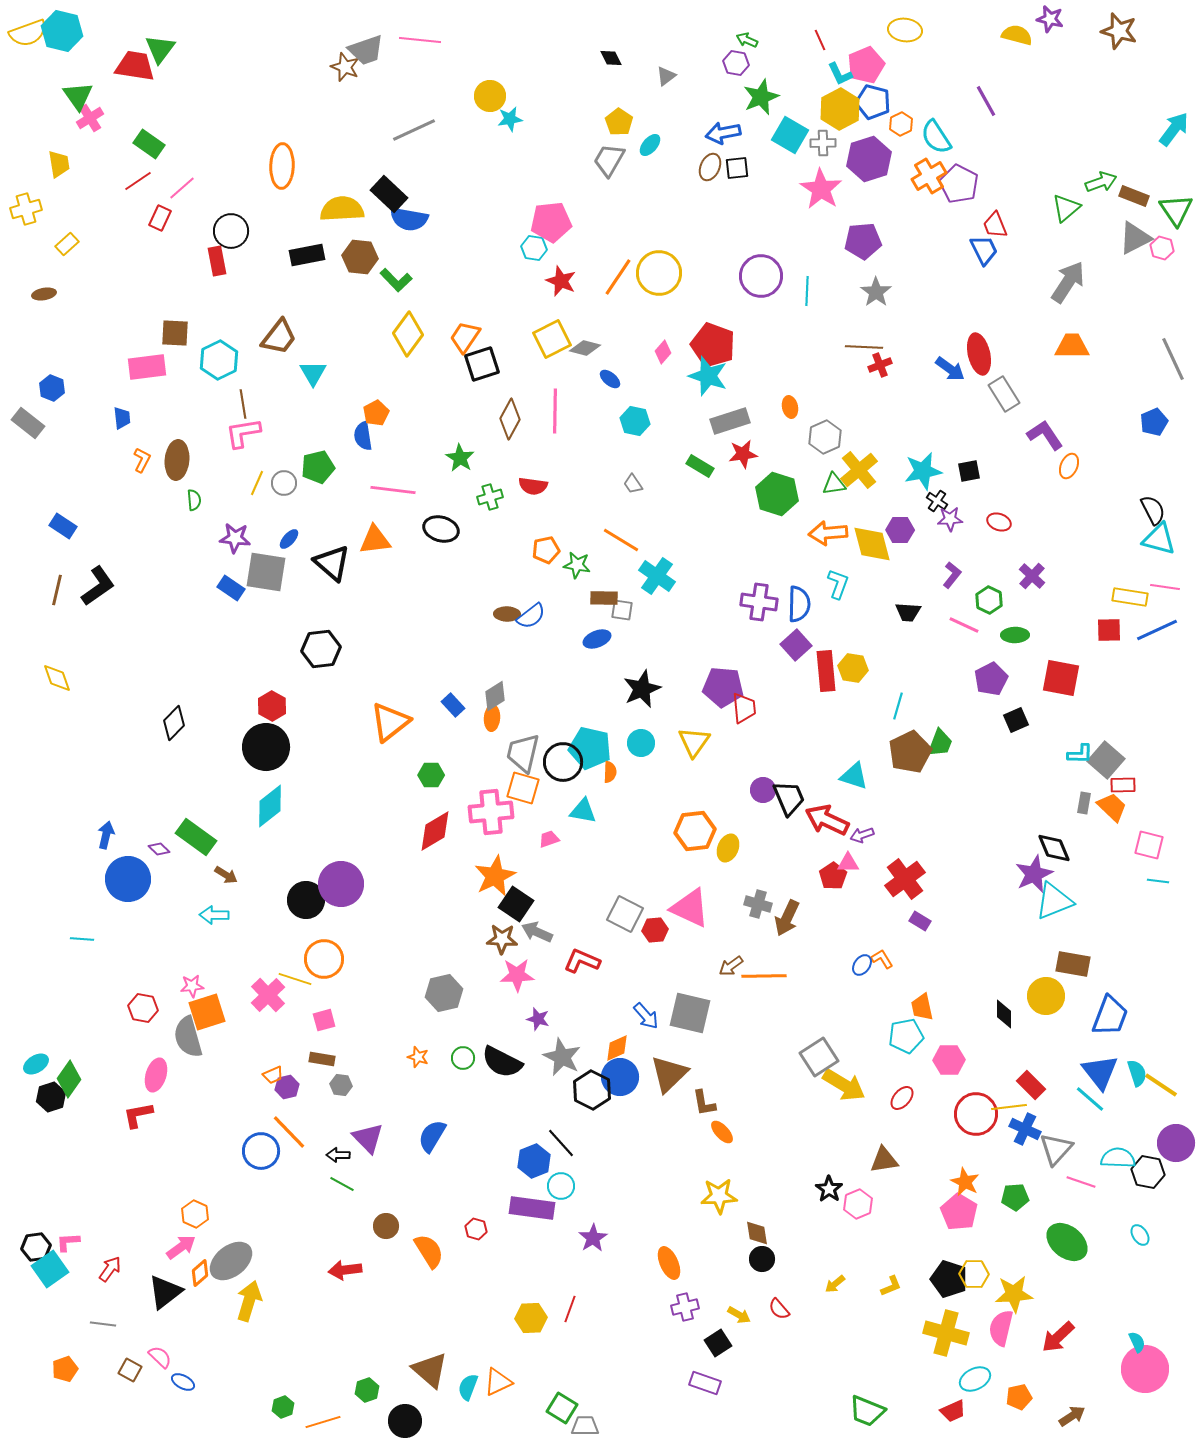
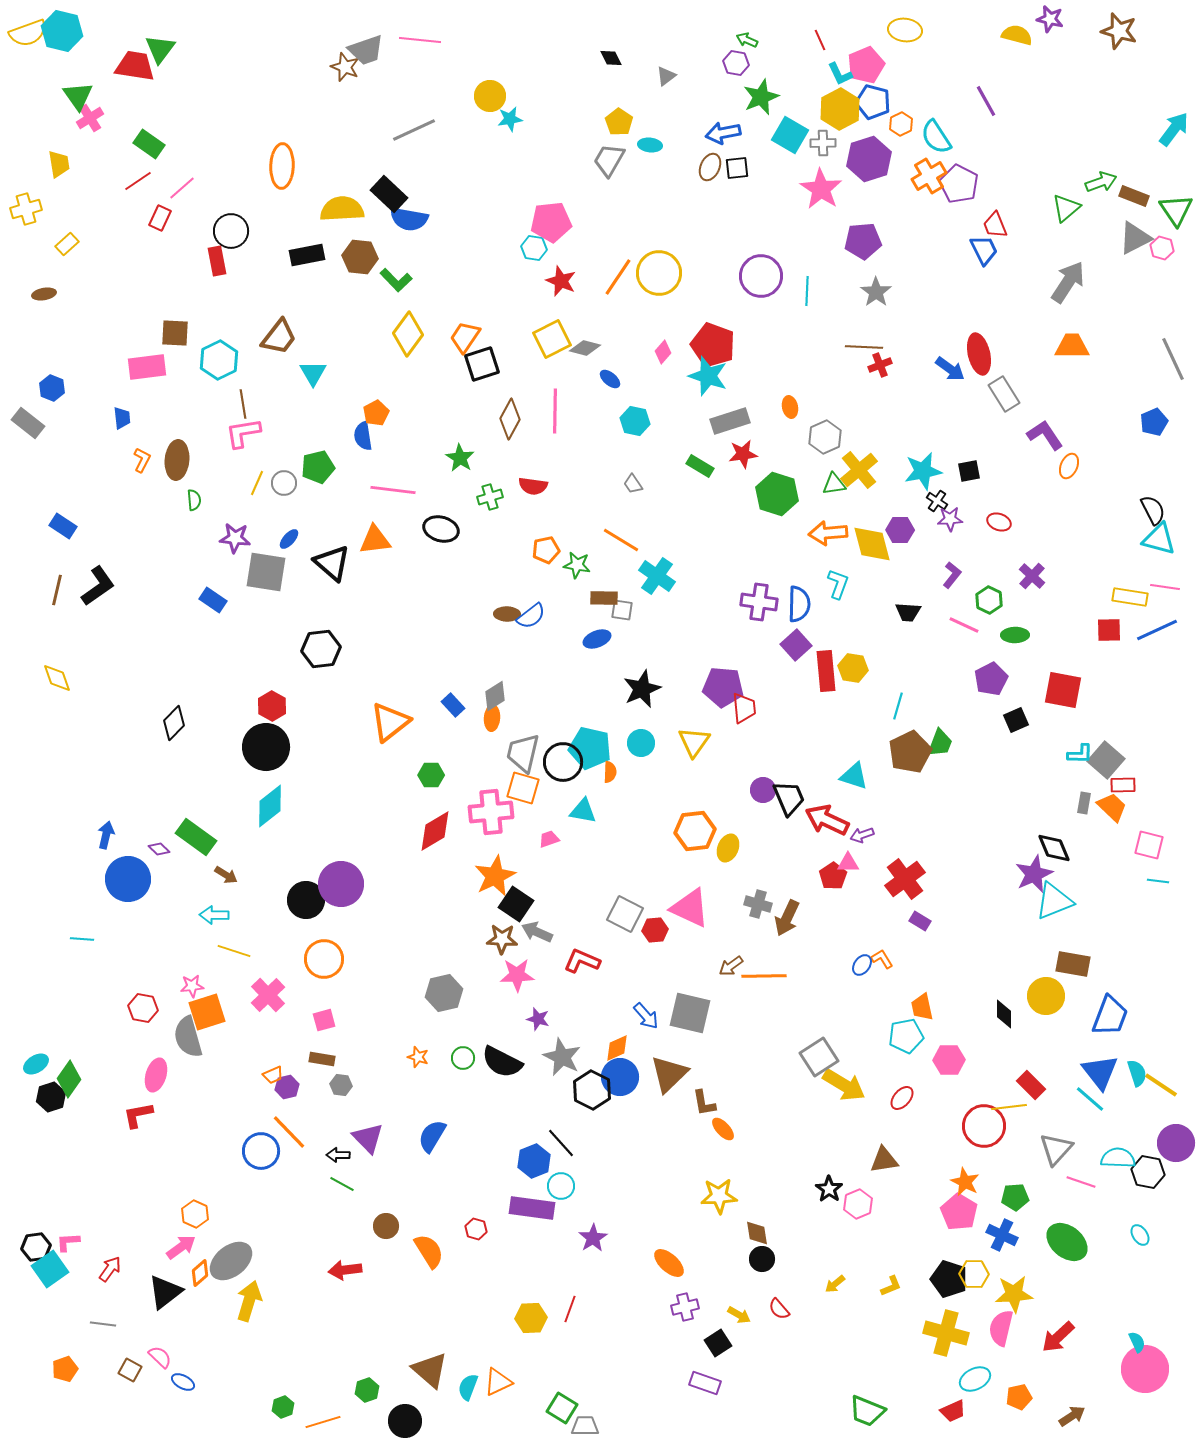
cyan ellipse at (650, 145): rotated 55 degrees clockwise
blue rectangle at (231, 588): moved 18 px left, 12 px down
red square at (1061, 678): moved 2 px right, 12 px down
yellow line at (295, 979): moved 61 px left, 28 px up
red circle at (976, 1114): moved 8 px right, 12 px down
blue cross at (1025, 1129): moved 23 px left, 106 px down
orange ellipse at (722, 1132): moved 1 px right, 3 px up
orange ellipse at (669, 1263): rotated 24 degrees counterclockwise
